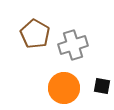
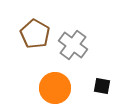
gray cross: rotated 36 degrees counterclockwise
orange circle: moved 9 px left
